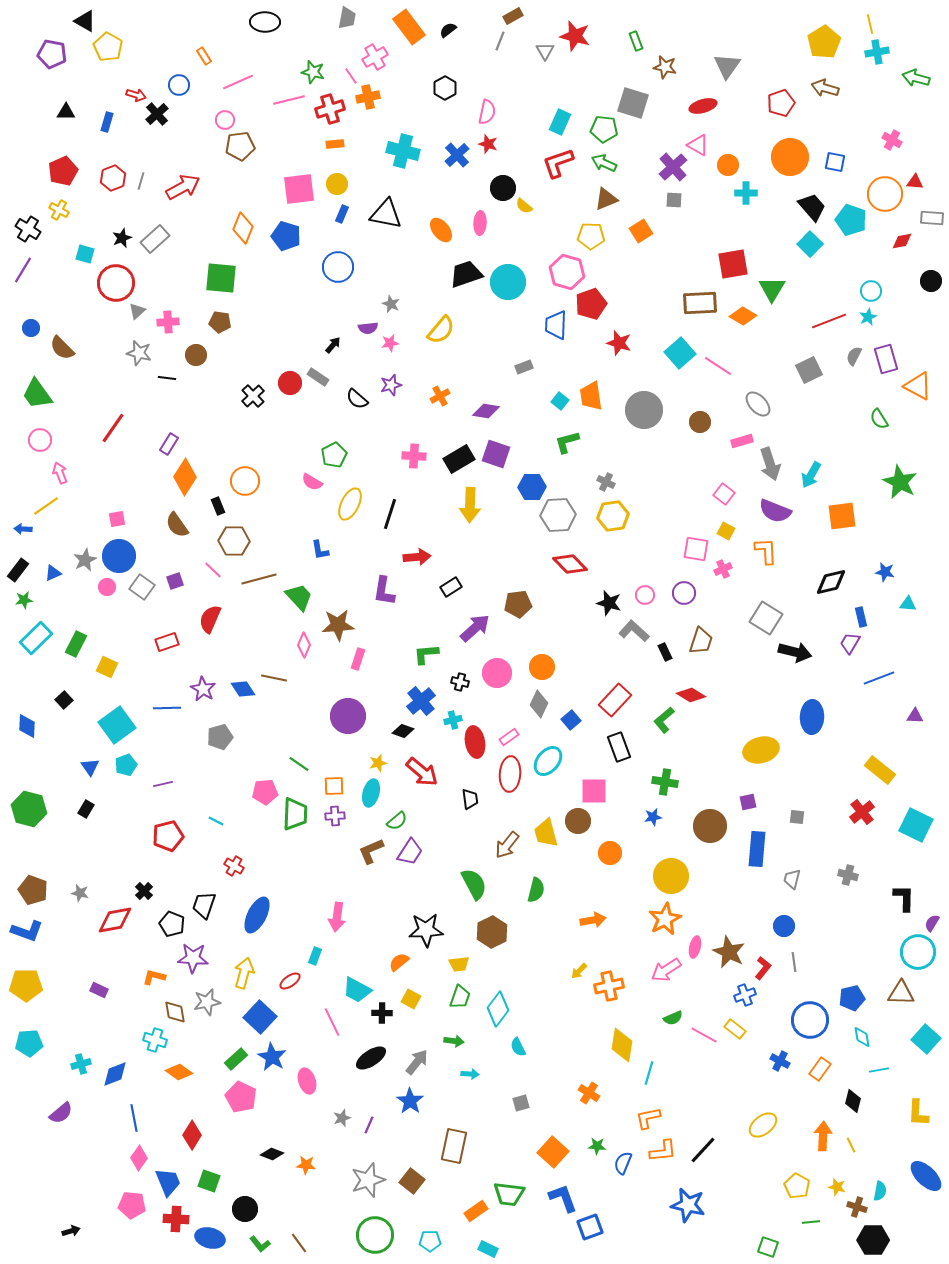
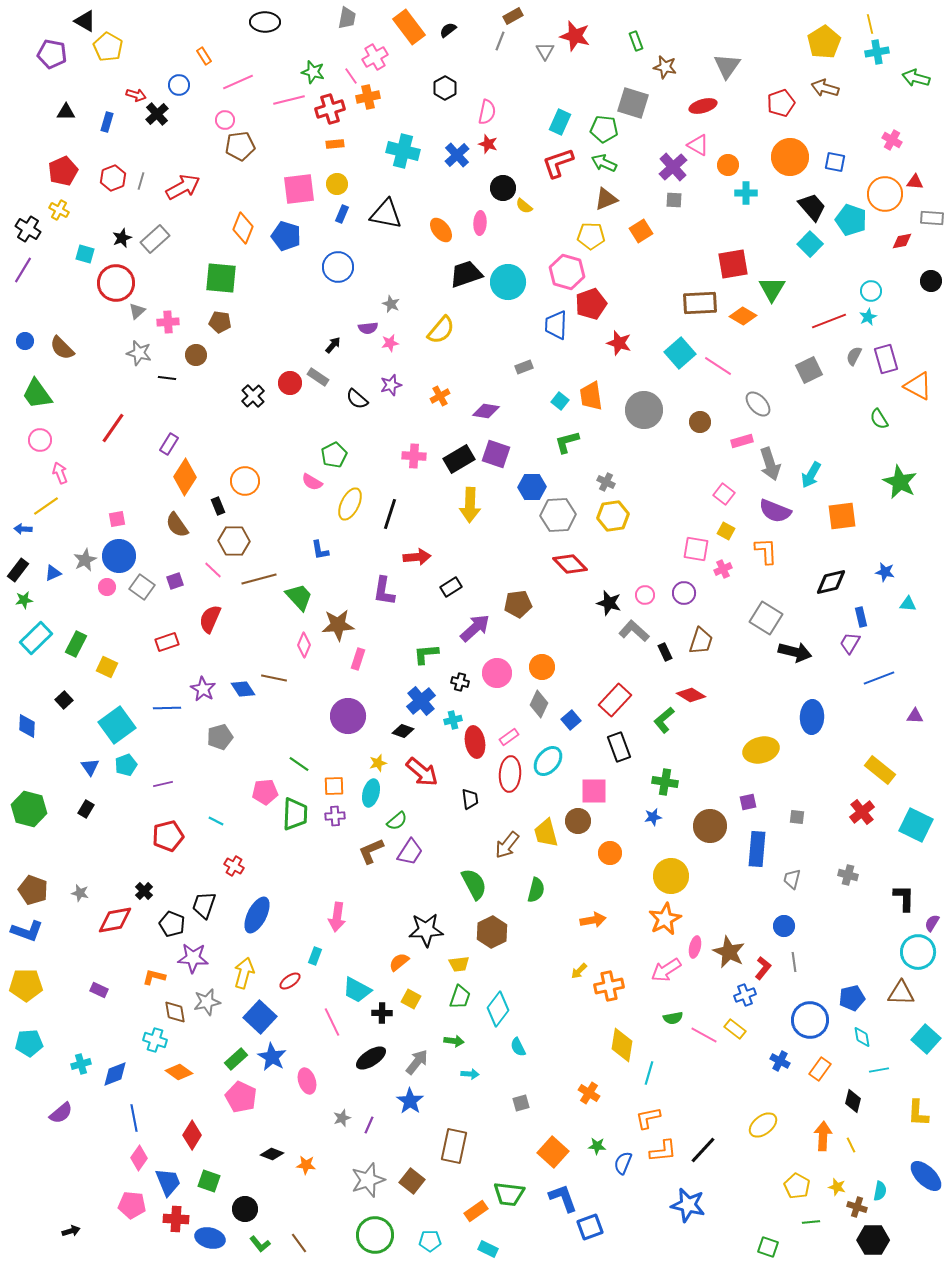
blue circle at (31, 328): moved 6 px left, 13 px down
green semicircle at (673, 1018): rotated 12 degrees clockwise
